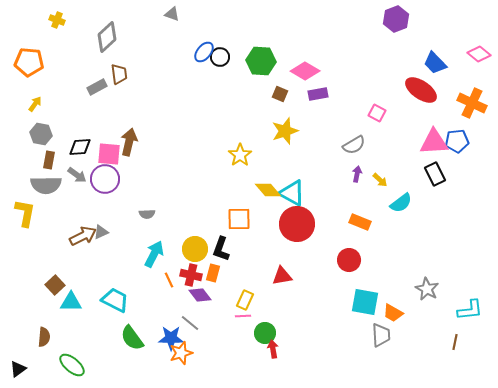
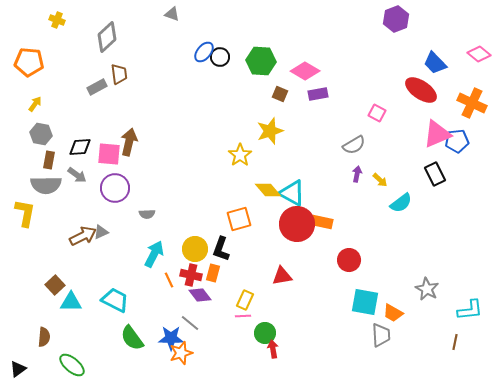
yellow star at (285, 131): moved 15 px left
pink triangle at (434, 142): moved 3 px right, 8 px up; rotated 20 degrees counterclockwise
purple circle at (105, 179): moved 10 px right, 9 px down
orange square at (239, 219): rotated 15 degrees counterclockwise
orange rectangle at (360, 222): moved 38 px left; rotated 10 degrees counterclockwise
